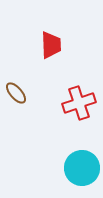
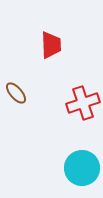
red cross: moved 4 px right
